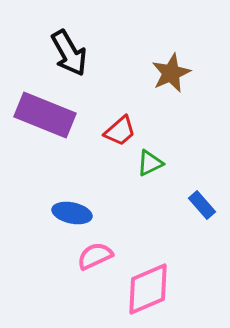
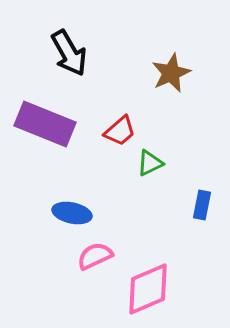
purple rectangle: moved 9 px down
blue rectangle: rotated 52 degrees clockwise
